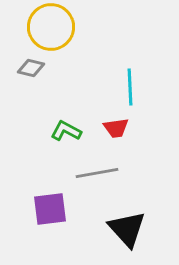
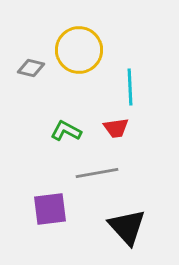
yellow circle: moved 28 px right, 23 px down
black triangle: moved 2 px up
